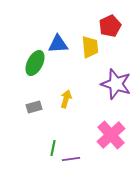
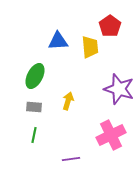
red pentagon: rotated 10 degrees counterclockwise
blue triangle: moved 3 px up
green ellipse: moved 13 px down
purple star: moved 3 px right, 5 px down
yellow arrow: moved 2 px right, 2 px down
gray rectangle: rotated 21 degrees clockwise
pink cross: rotated 16 degrees clockwise
green line: moved 19 px left, 13 px up
